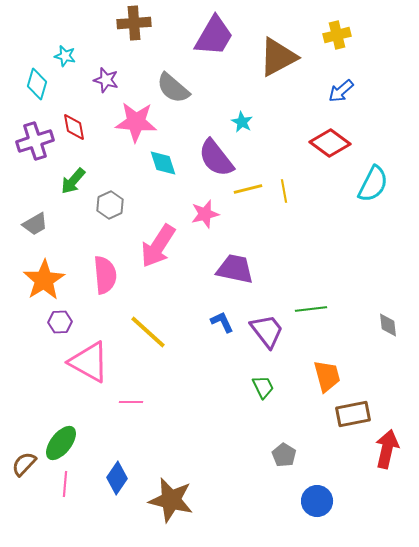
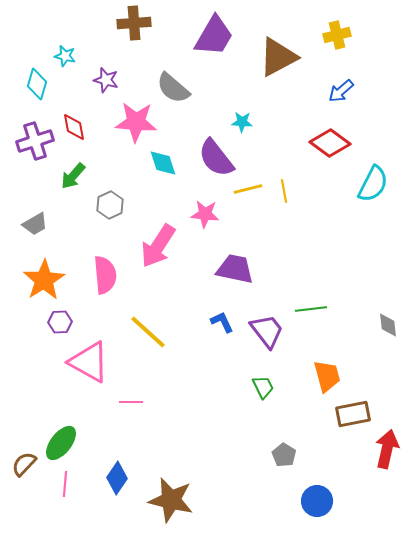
cyan star at (242, 122): rotated 25 degrees counterclockwise
green arrow at (73, 181): moved 5 px up
pink star at (205, 214): rotated 20 degrees clockwise
